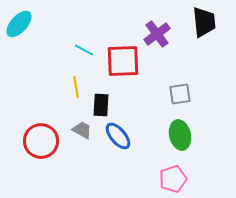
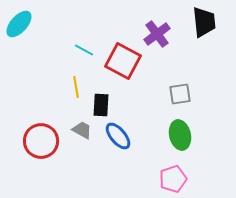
red square: rotated 30 degrees clockwise
